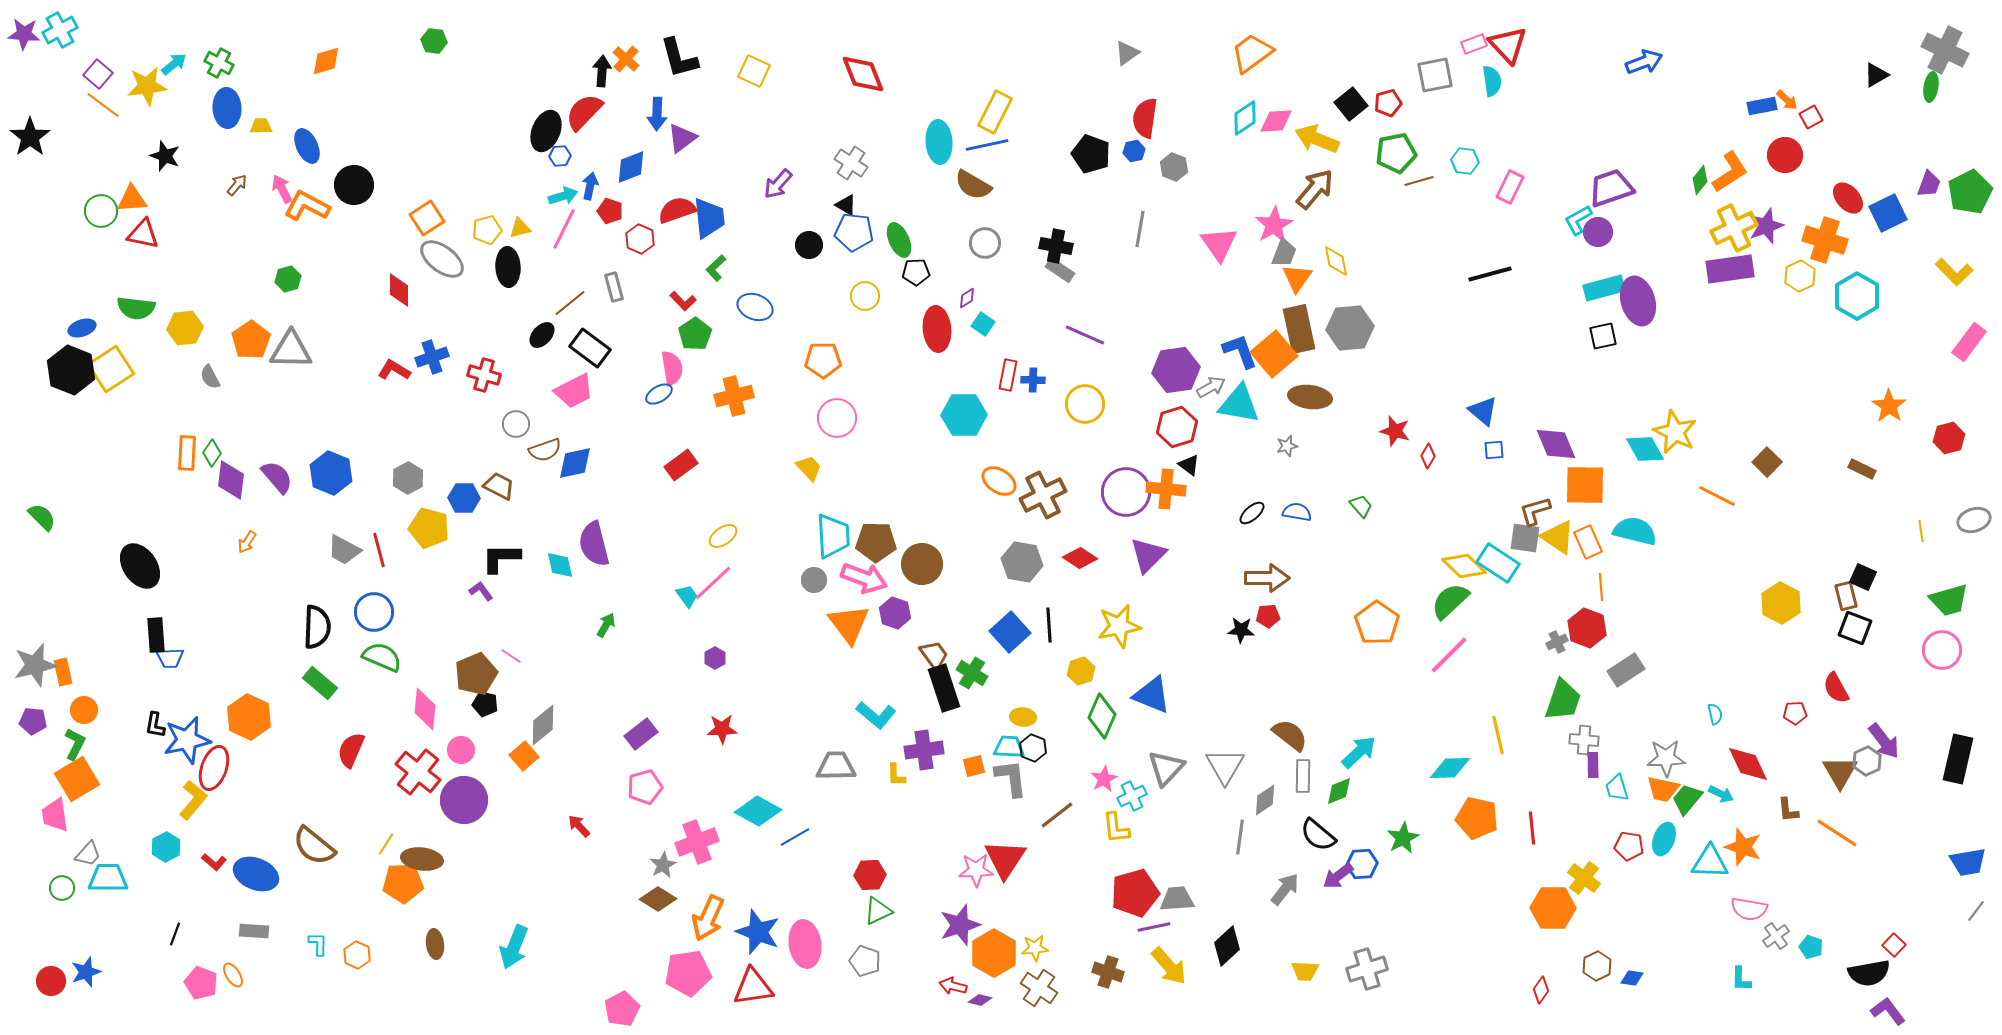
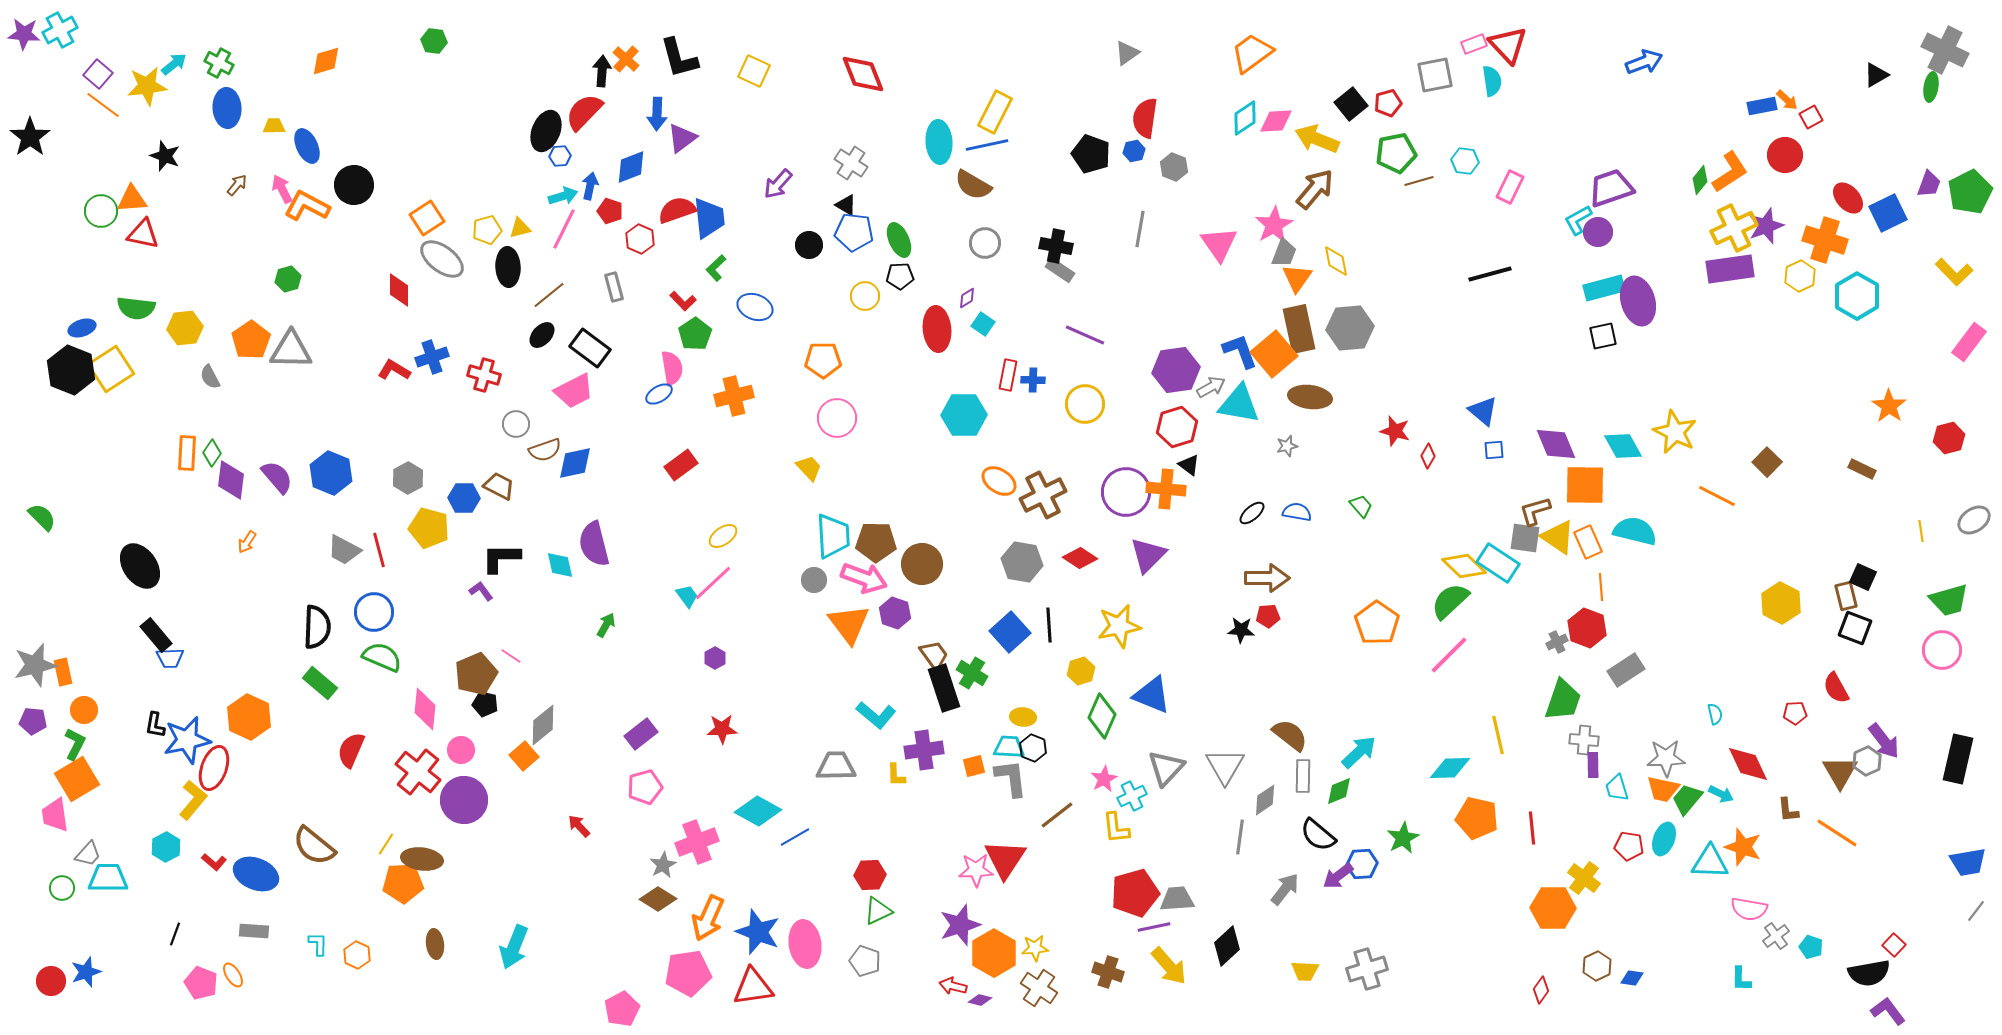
yellow trapezoid at (261, 126): moved 13 px right
black pentagon at (916, 272): moved 16 px left, 4 px down
brown line at (570, 303): moved 21 px left, 8 px up
cyan diamond at (1645, 449): moved 22 px left, 3 px up
gray ellipse at (1974, 520): rotated 16 degrees counterclockwise
black rectangle at (156, 635): rotated 36 degrees counterclockwise
